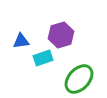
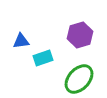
purple hexagon: moved 19 px right
